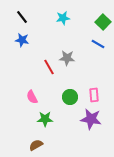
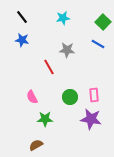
gray star: moved 8 px up
